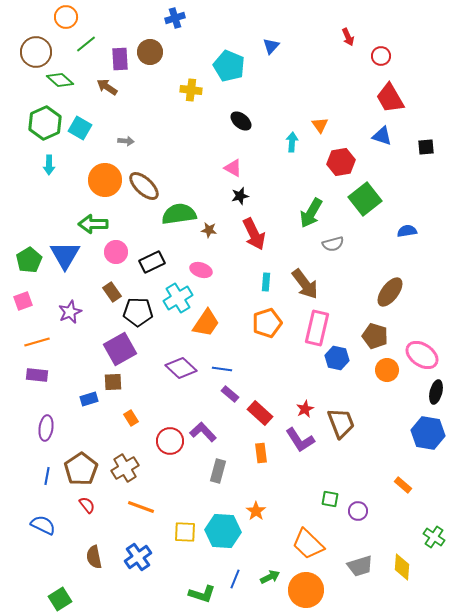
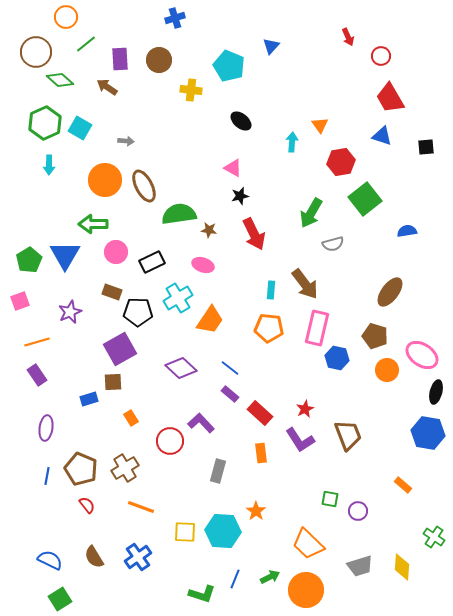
brown circle at (150, 52): moved 9 px right, 8 px down
brown ellipse at (144, 186): rotated 20 degrees clockwise
pink ellipse at (201, 270): moved 2 px right, 5 px up
cyan rectangle at (266, 282): moved 5 px right, 8 px down
brown rectangle at (112, 292): rotated 36 degrees counterclockwise
pink square at (23, 301): moved 3 px left
orange trapezoid at (206, 323): moved 4 px right, 3 px up
orange pentagon at (267, 323): moved 2 px right, 5 px down; rotated 24 degrees clockwise
blue line at (222, 369): moved 8 px right, 1 px up; rotated 30 degrees clockwise
purple rectangle at (37, 375): rotated 50 degrees clockwise
brown trapezoid at (341, 423): moved 7 px right, 12 px down
purple L-shape at (203, 432): moved 2 px left, 9 px up
brown pentagon at (81, 469): rotated 16 degrees counterclockwise
blue semicircle at (43, 525): moved 7 px right, 35 px down
brown semicircle at (94, 557): rotated 20 degrees counterclockwise
